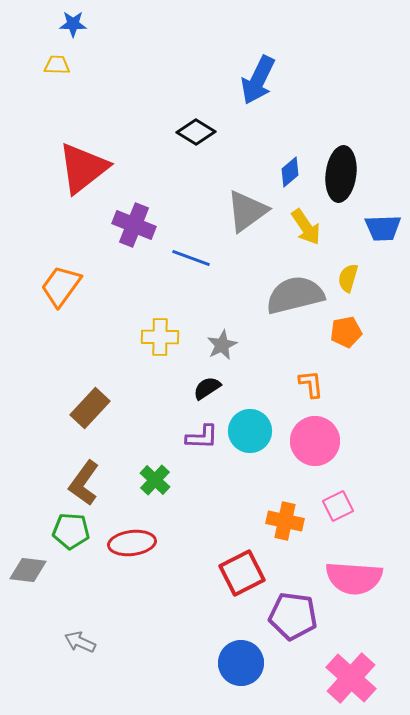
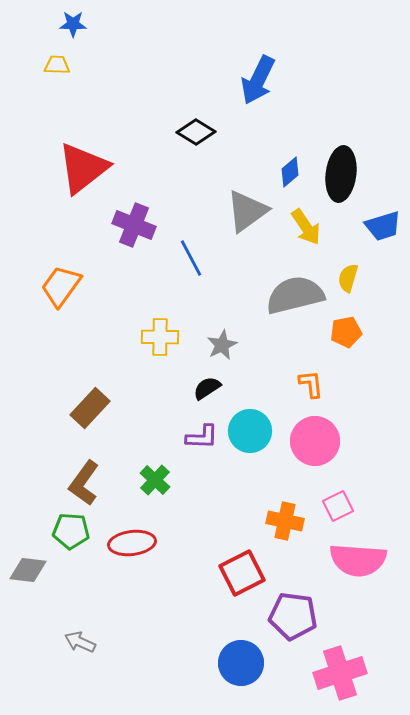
blue trapezoid: moved 2 px up; rotated 15 degrees counterclockwise
blue line: rotated 42 degrees clockwise
pink semicircle: moved 4 px right, 18 px up
pink cross: moved 11 px left, 5 px up; rotated 30 degrees clockwise
